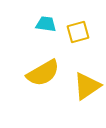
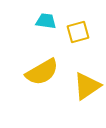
cyan trapezoid: moved 3 px up
yellow semicircle: moved 1 px left, 1 px up
